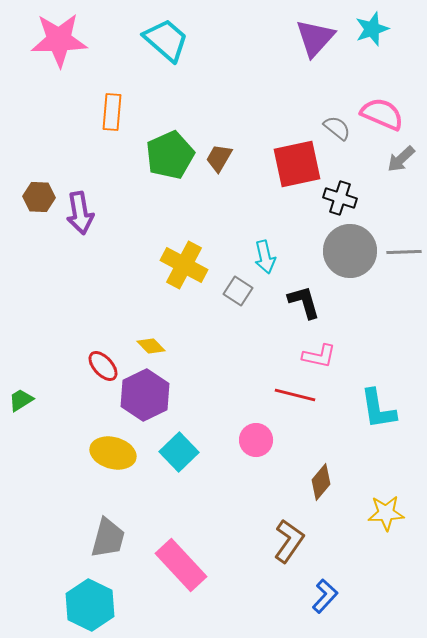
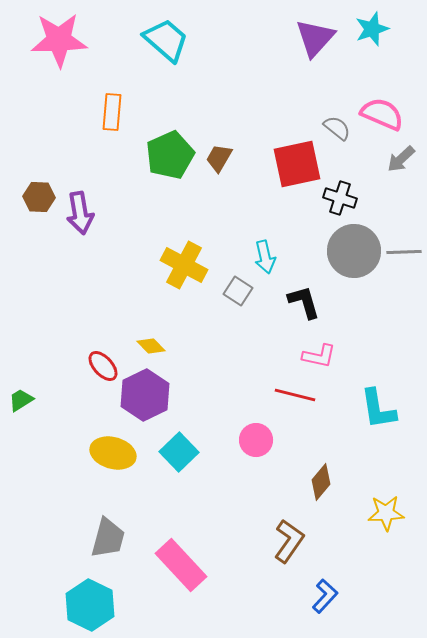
gray circle: moved 4 px right
